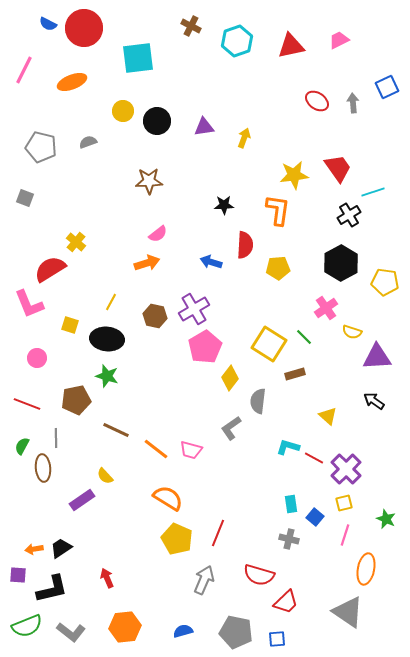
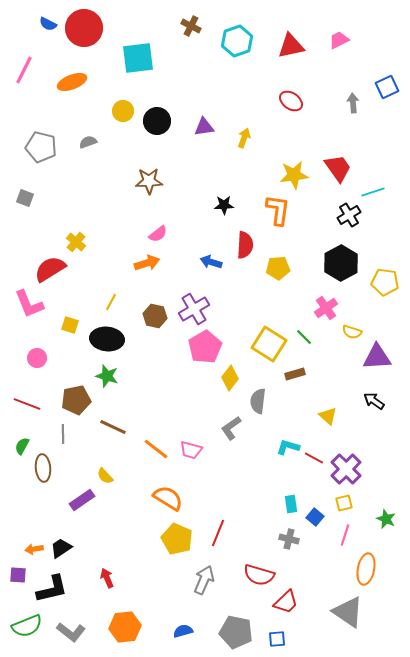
red ellipse at (317, 101): moved 26 px left
brown line at (116, 430): moved 3 px left, 3 px up
gray line at (56, 438): moved 7 px right, 4 px up
